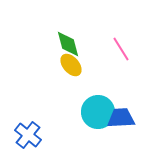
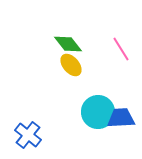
green diamond: rotated 24 degrees counterclockwise
